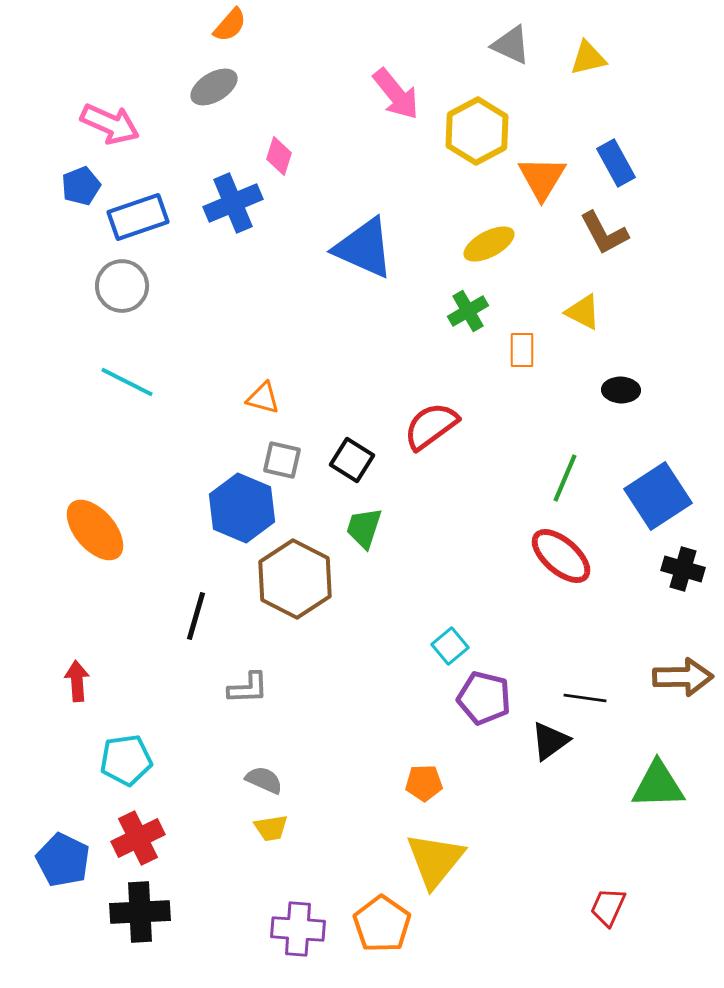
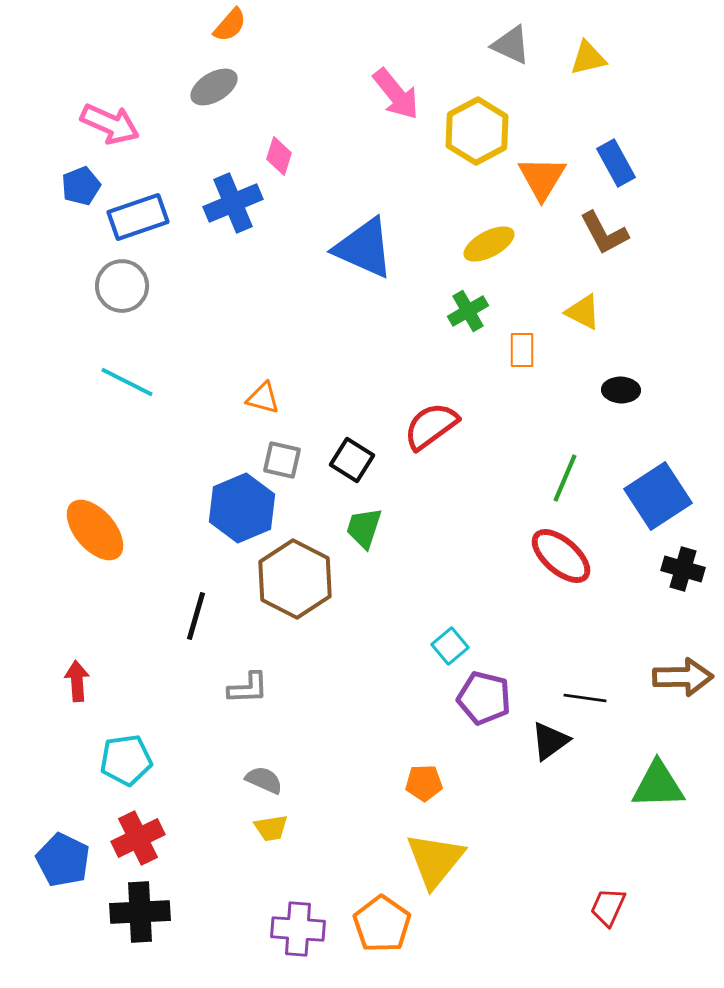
blue hexagon at (242, 508): rotated 14 degrees clockwise
